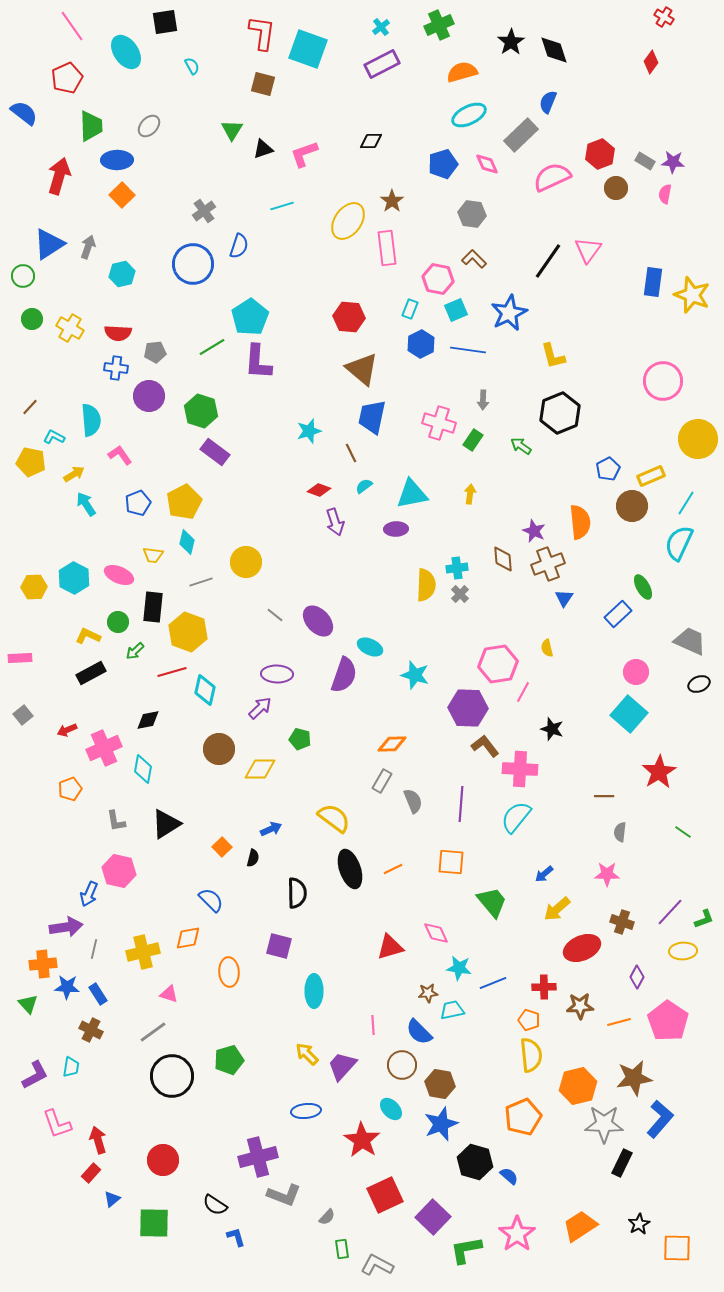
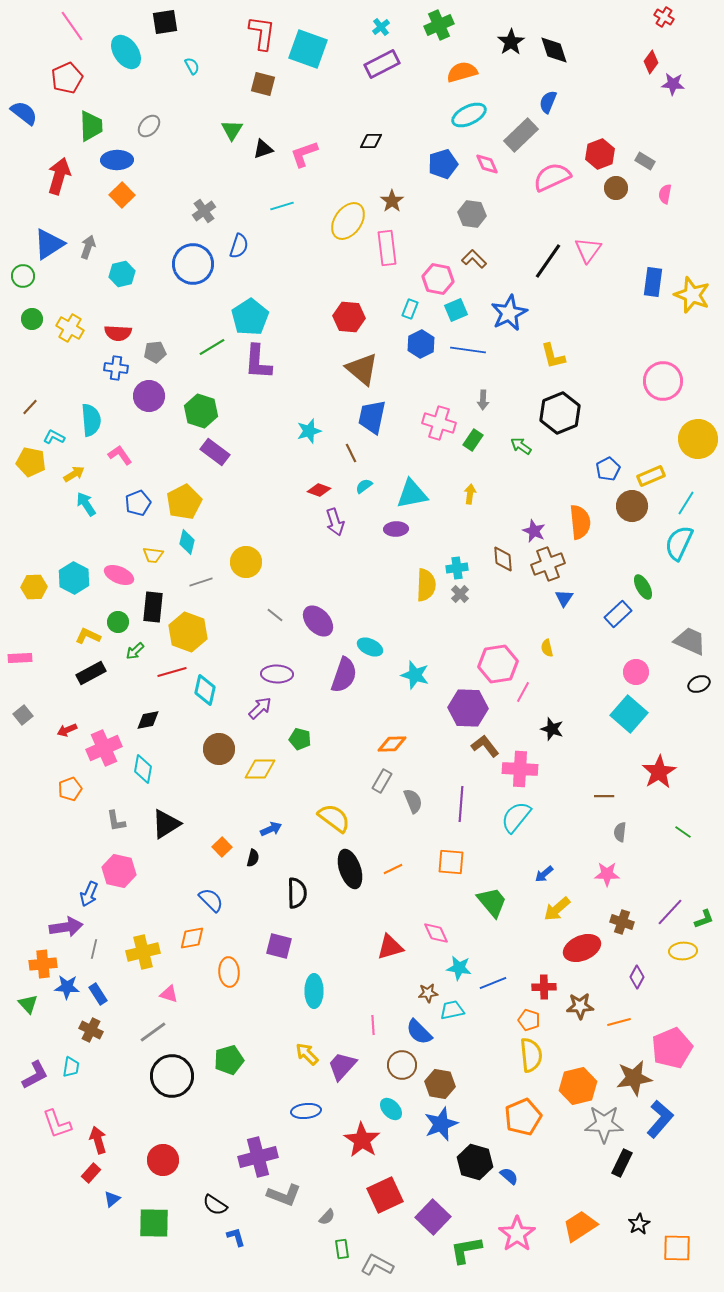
purple star at (673, 162): moved 78 px up
orange diamond at (188, 938): moved 4 px right
pink pentagon at (668, 1021): moved 4 px right, 27 px down; rotated 15 degrees clockwise
